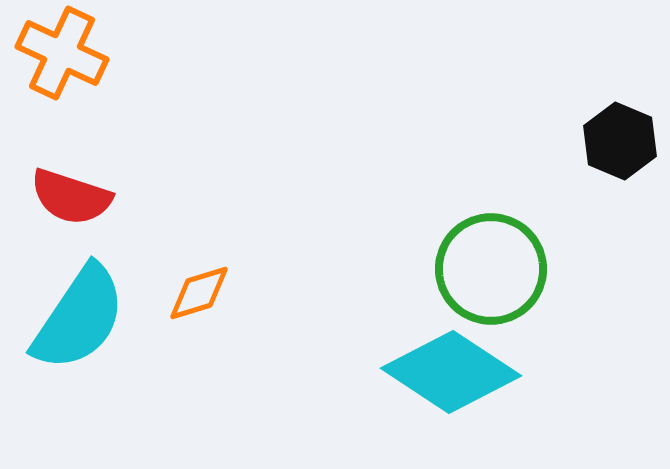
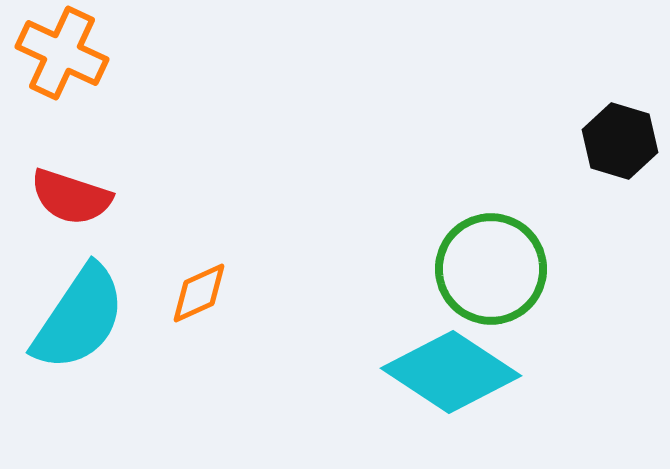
black hexagon: rotated 6 degrees counterclockwise
orange diamond: rotated 8 degrees counterclockwise
